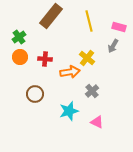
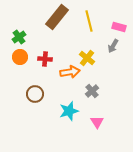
brown rectangle: moved 6 px right, 1 px down
pink triangle: rotated 32 degrees clockwise
